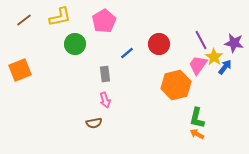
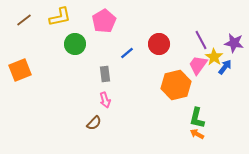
brown semicircle: rotated 35 degrees counterclockwise
